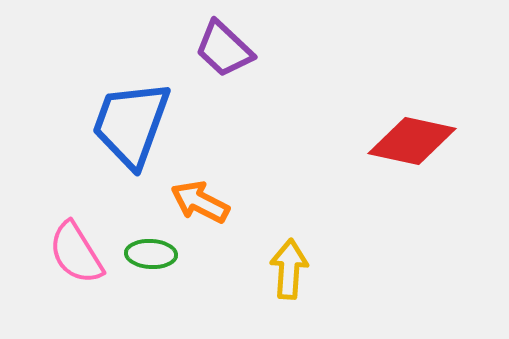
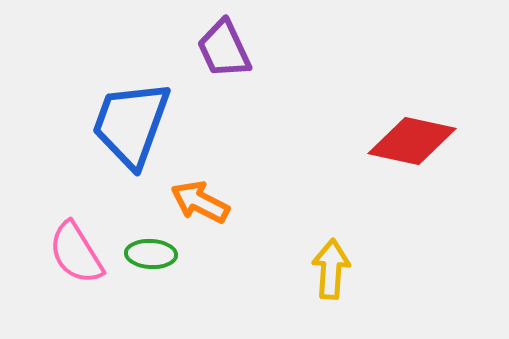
purple trapezoid: rotated 22 degrees clockwise
yellow arrow: moved 42 px right
